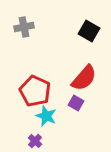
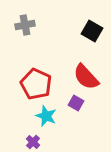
gray cross: moved 1 px right, 2 px up
black square: moved 3 px right
red semicircle: moved 2 px right, 1 px up; rotated 96 degrees clockwise
red pentagon: moved 1 px right, 7 px up
purple cross: moved 2 px left, 1 px down
